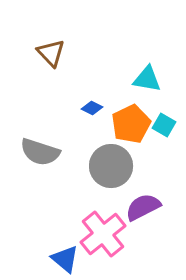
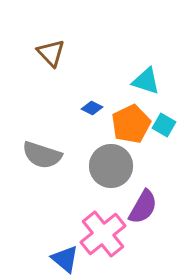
cyan triangle: moved 1 px left, 2 px down; rotated 8 degrees clockwise
gray semicircle: moved 2 px right, 3 px down
purple semicircle: rotated 147 degrees clockwise
